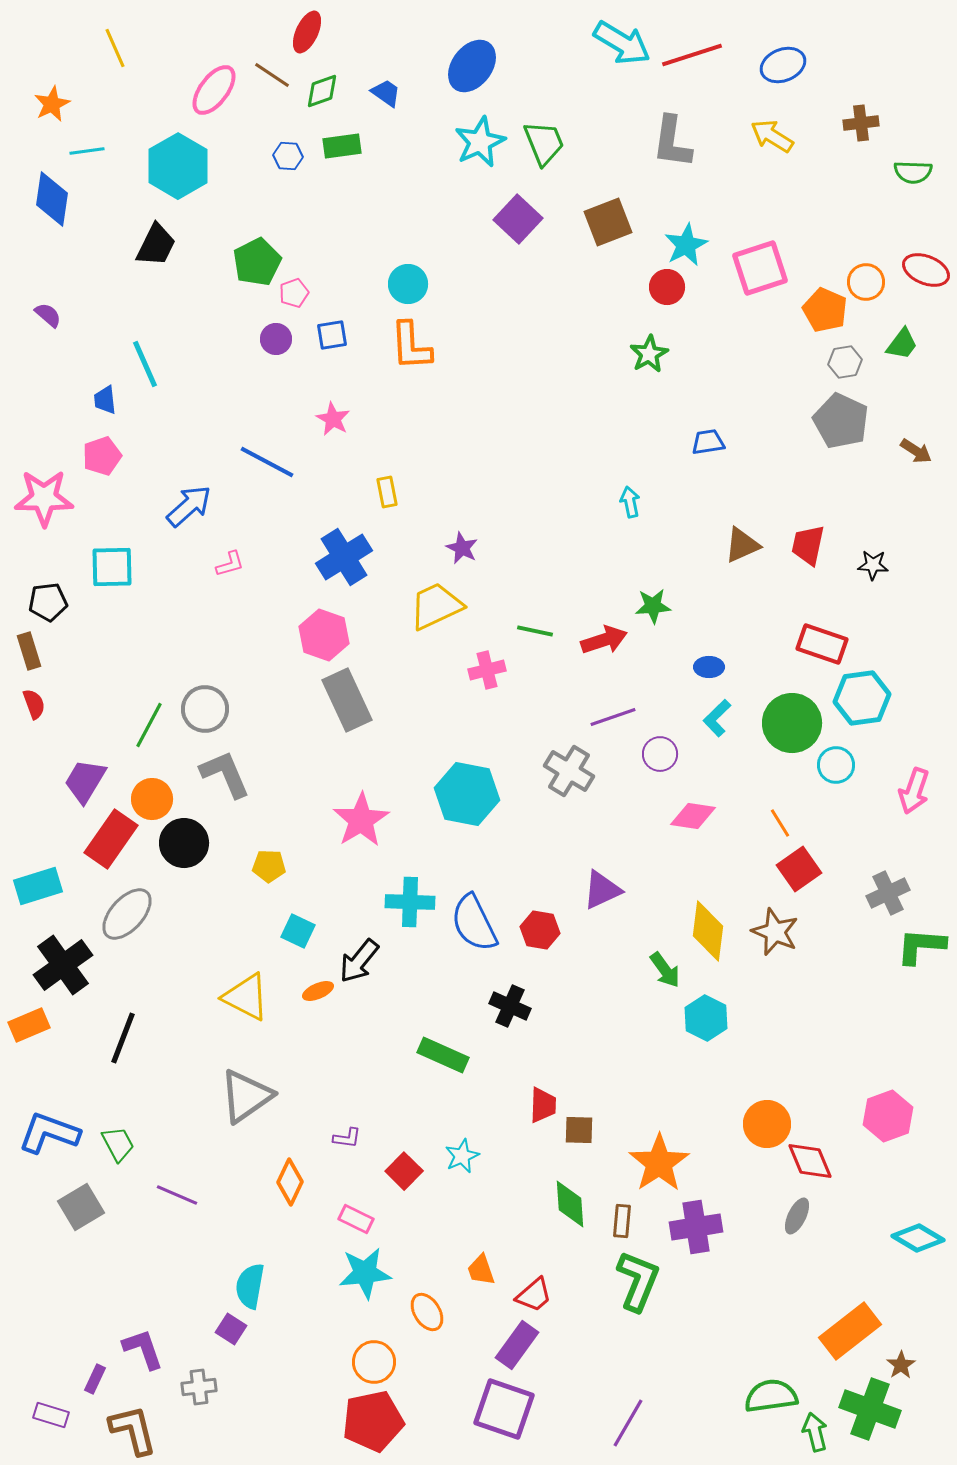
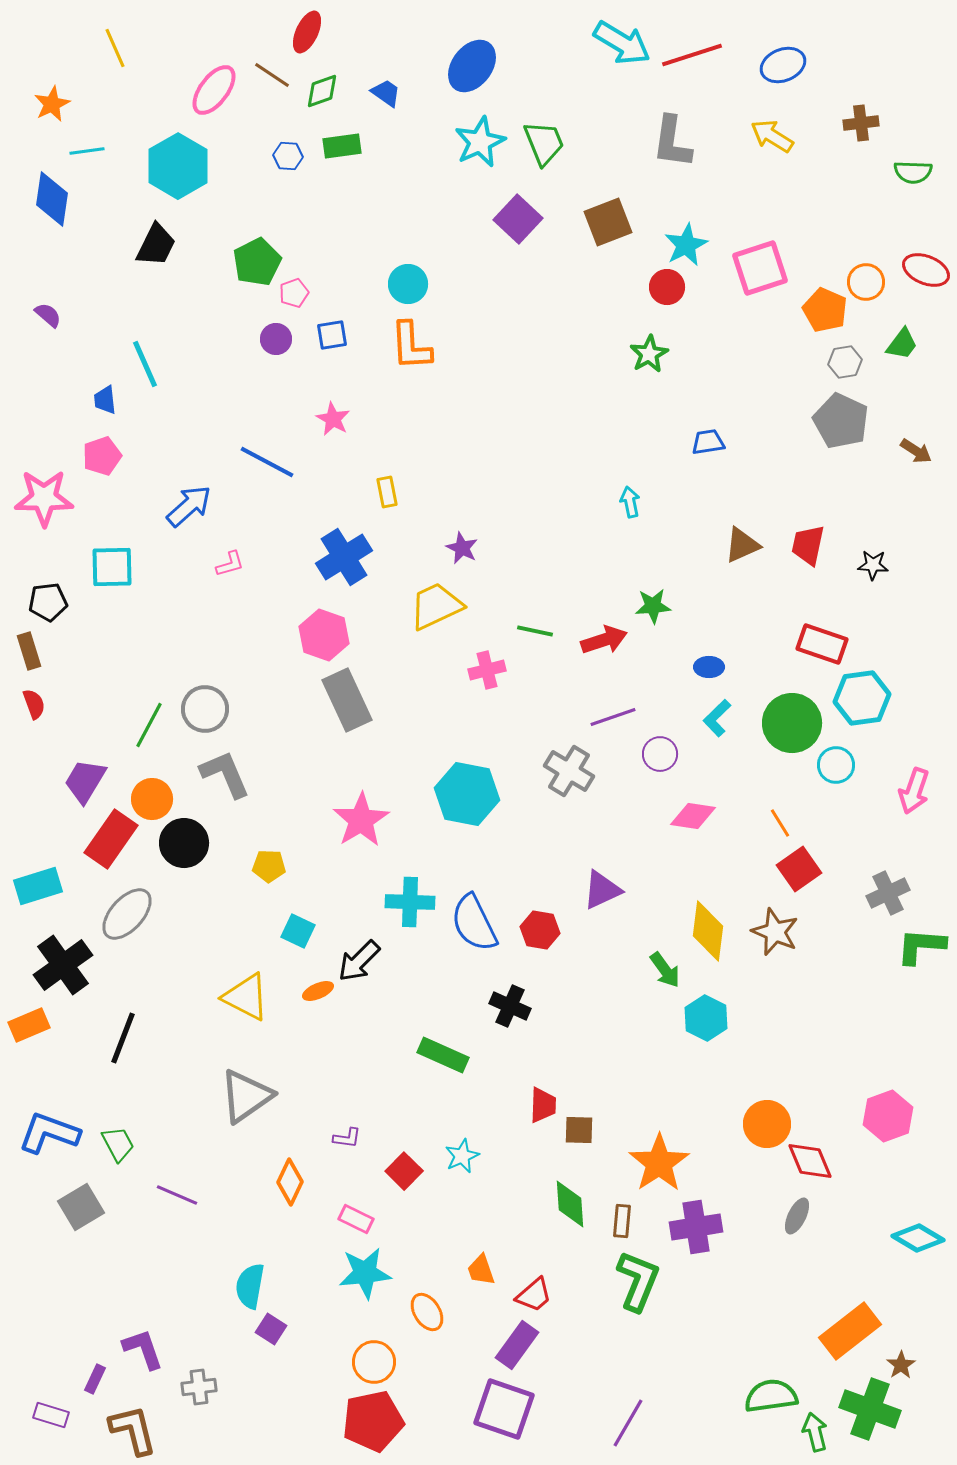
black arrow at (359, 961): rotated 6 degrees clockwise
purple square at (231, 1329): moved 40 px right
